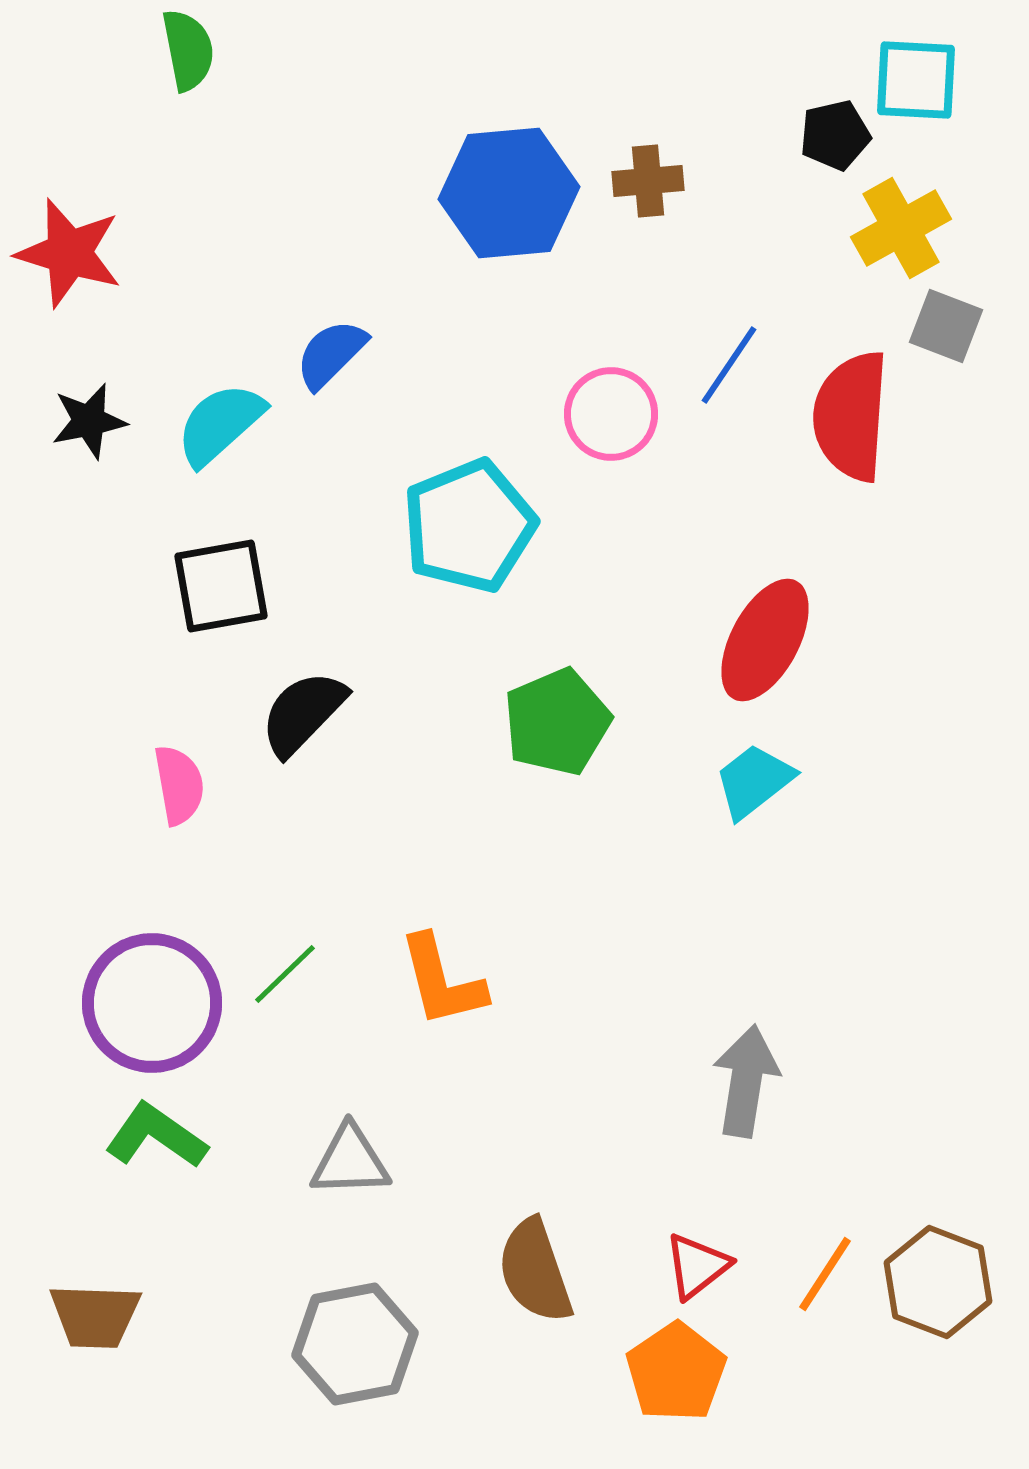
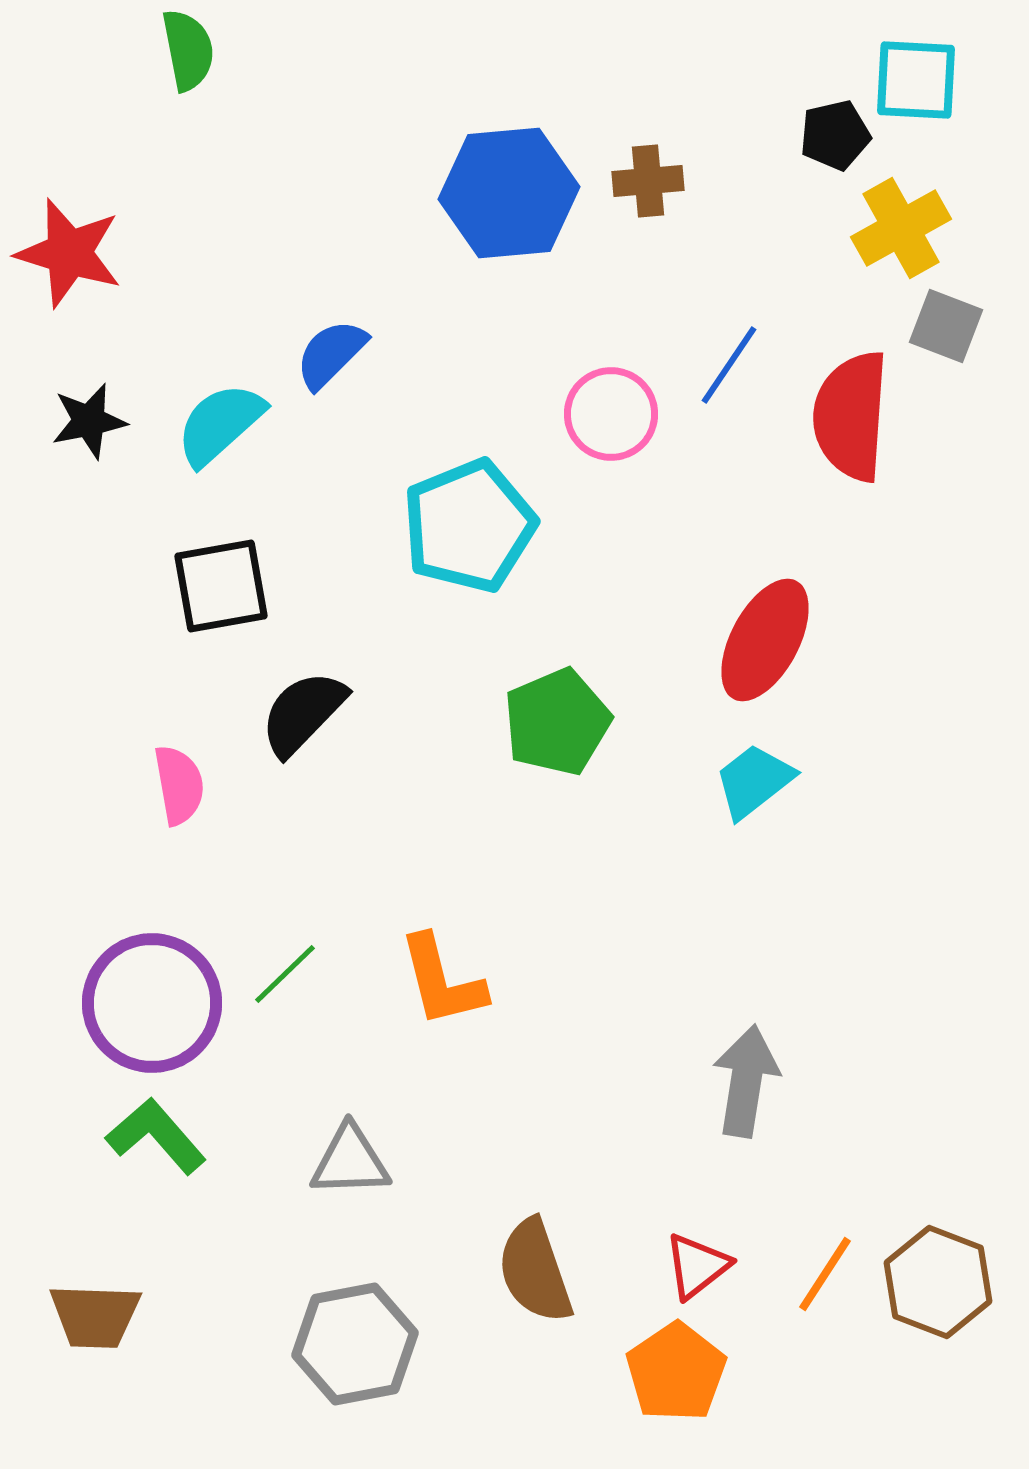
green L-shape: rotated 14 degrees clockwise
